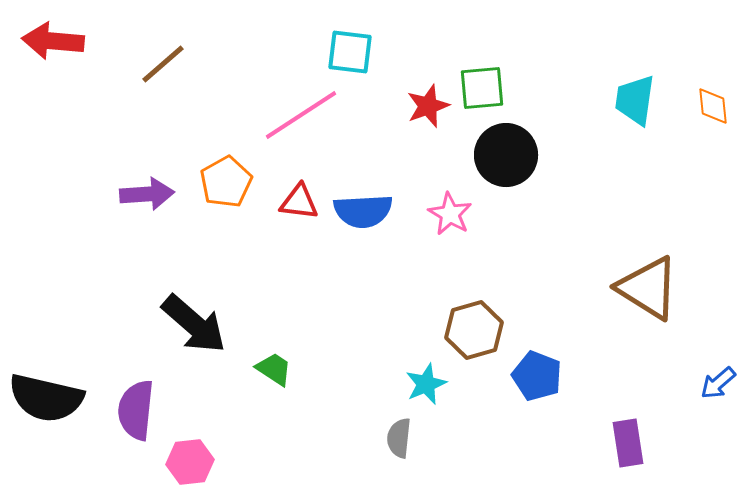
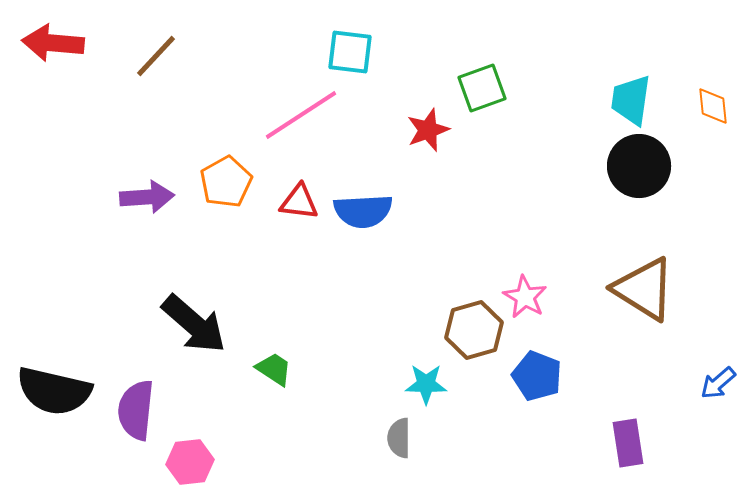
red arrow: moved 2 px down
brown line: moved 7 px left, 8 px up; rotated 6 degrees counterclockwise
green square: rotated 15 degrees counterclockwise
cyan trapezoid: moved 4 px left
red star: moved 24 px down
black circle: moved 133 px right, 11 px down
purple arrow: moved 3 px down
pink star: moved 75 px right, 83 px down
brown triangle: moved 4 px left, 1 px down
cyan star: rotated 24 degrees clockwise
black semicircle: moved 8 px right, 7 px up
gray semicircle: rotated 6 degrees counterclockwise
